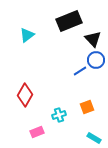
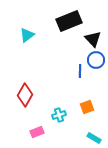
blue line: rotated 56 degrees counterclockwise
